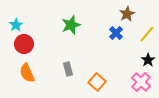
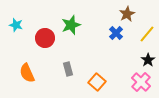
cyan star: rotated 24 degrees counterclockwise
red circle: moved 21 px right, 6 px up
